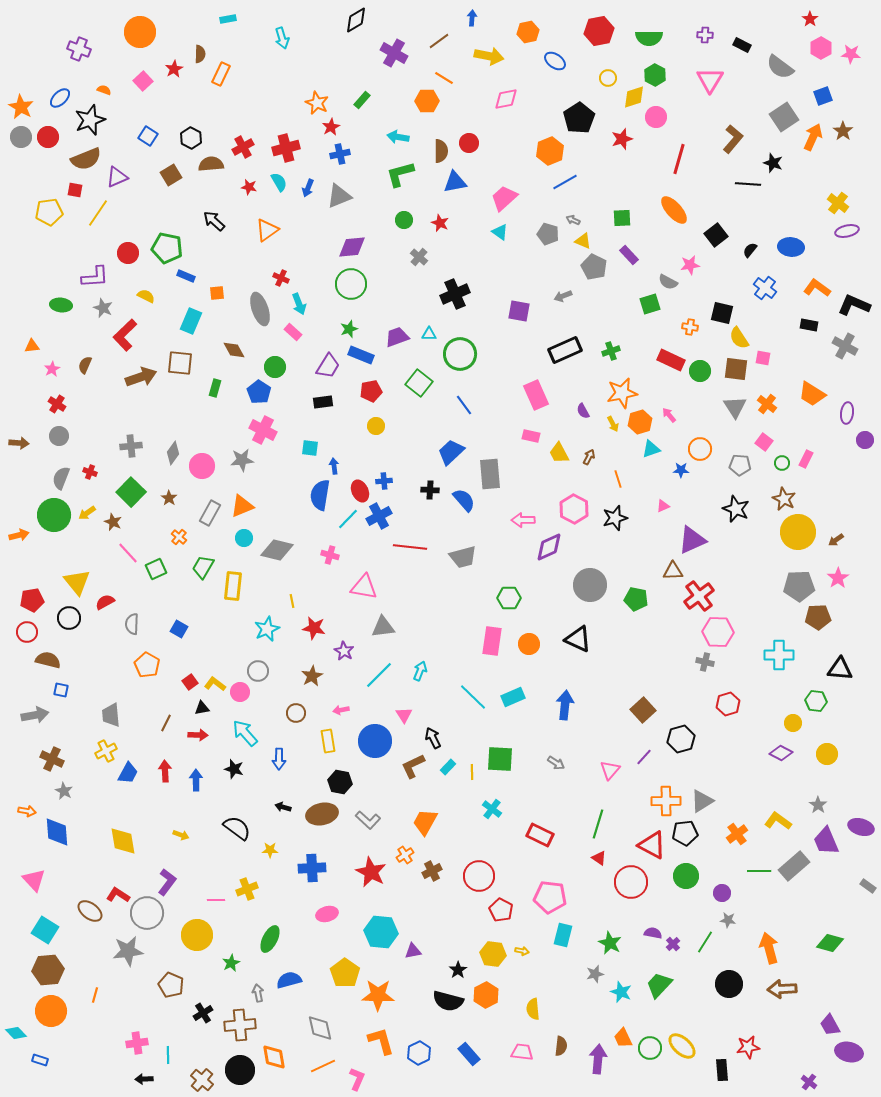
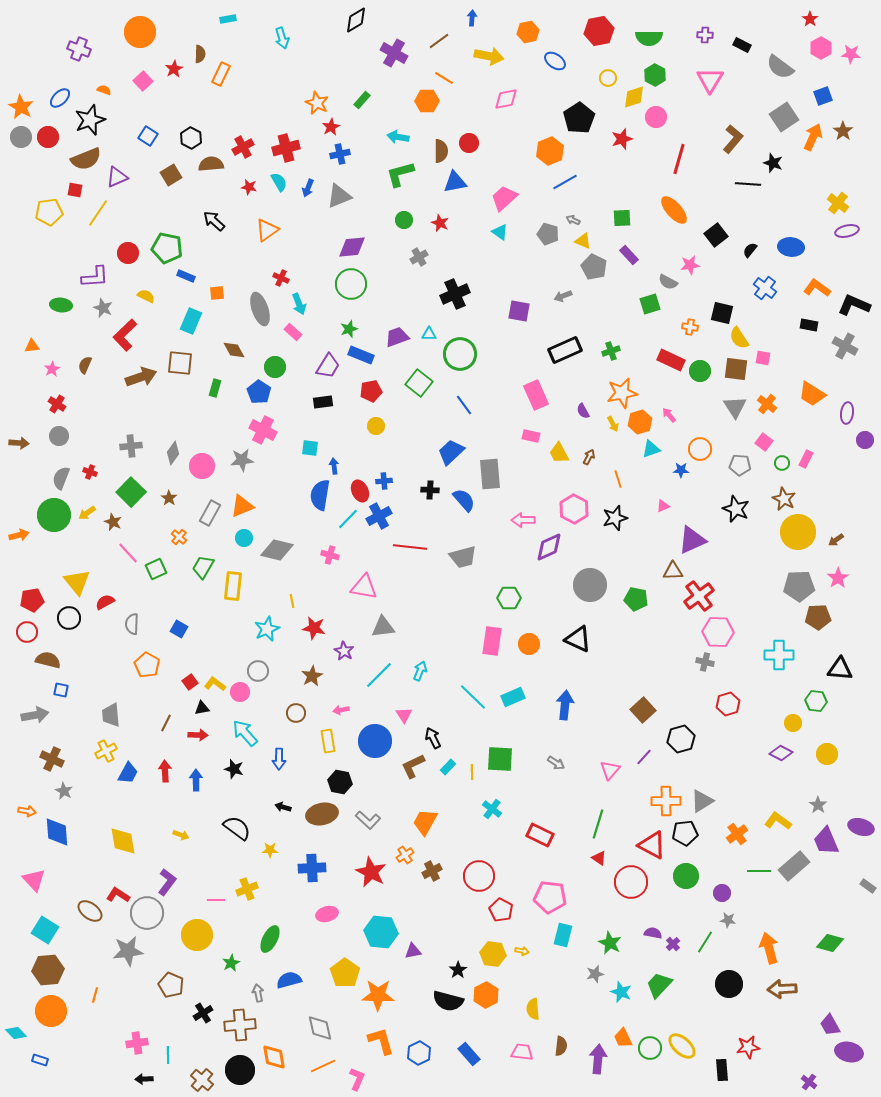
gray cross at (419, 257): rotated 18 degrees clockwise
